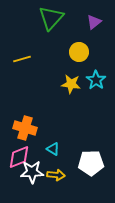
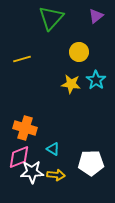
purple triangle: moved 2 px right, 6 px up
